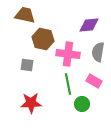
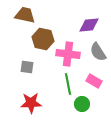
gray semicircle: rotated 42 degrees counterclockwise
gray square: moved 2 px down
